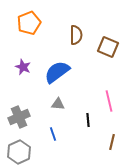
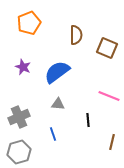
brown square: moved 1 px left, 1 px down
pink line: moved 5 px up; rotated 55 degrees counterclockwise
gray hexagon: rotated 10 degrees clockwise
